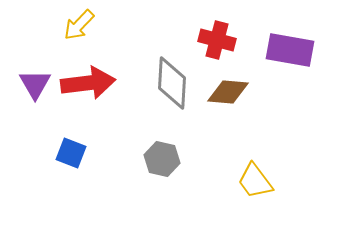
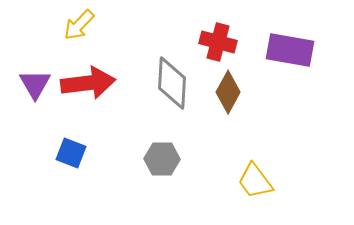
red cross: moved 1 px right, 2 px down
brown diamond: rotated 66 degrees counterclockwise
gray hexagon: rotated 12 degrees counterclockwise
